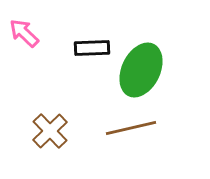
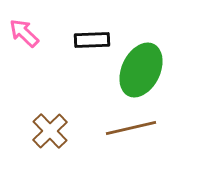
black rectangle: moved 8 px up
